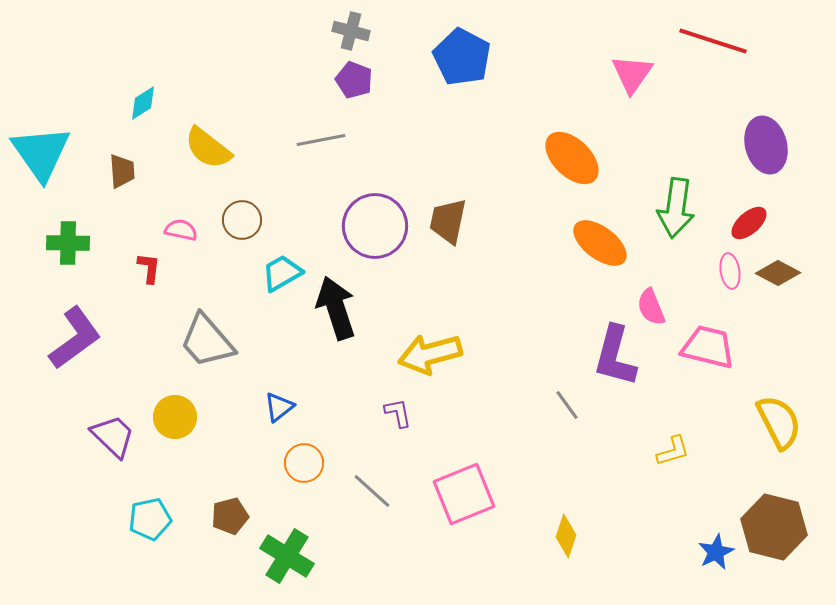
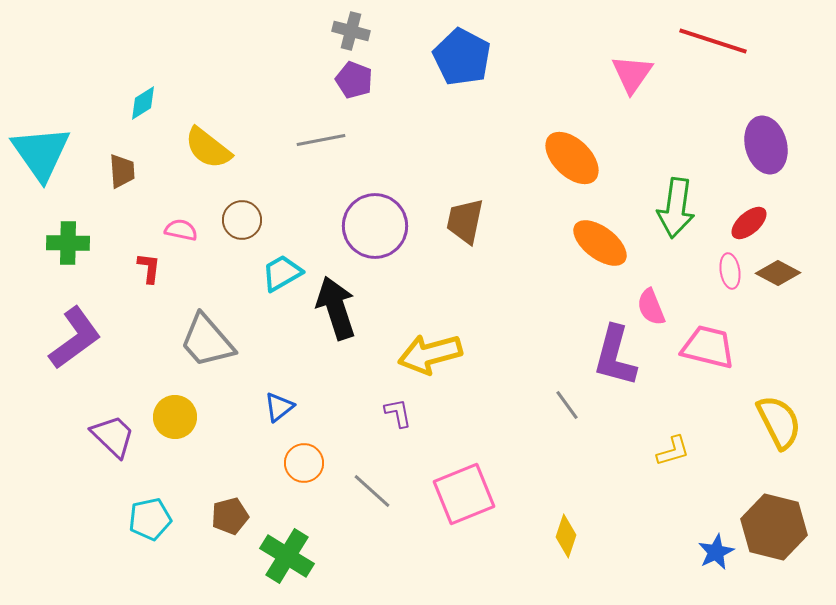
brown trapezoid at (448, 221): moved 17 px right
